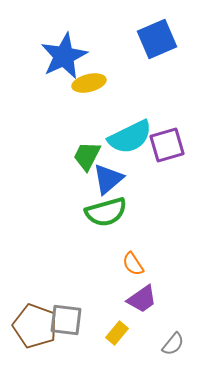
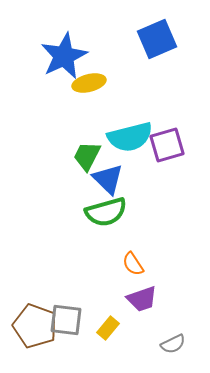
cyan semicircle: rotated 12 degrees clockwise
blue triangle: rotated 36 degrees counterclockwise
purple trapezoid: rotated 16 degrees clockwise
yellow rectangle: moved 9 px left, 5 px up
gray semicircle: rotated 25 degrees clockwise
